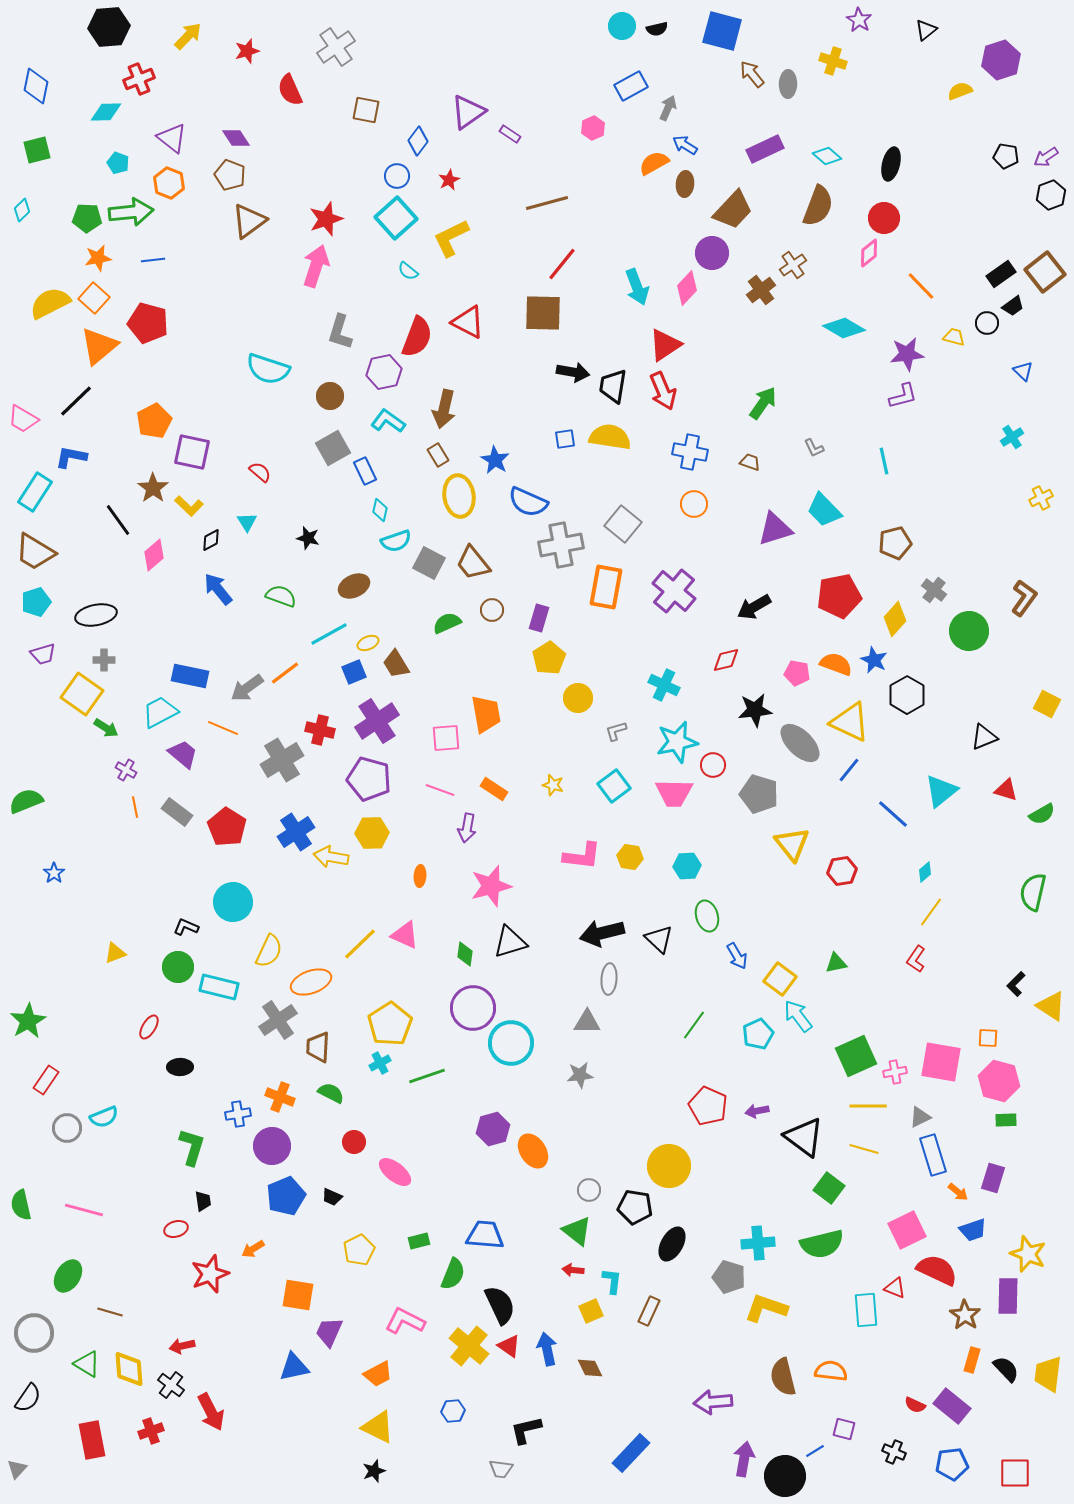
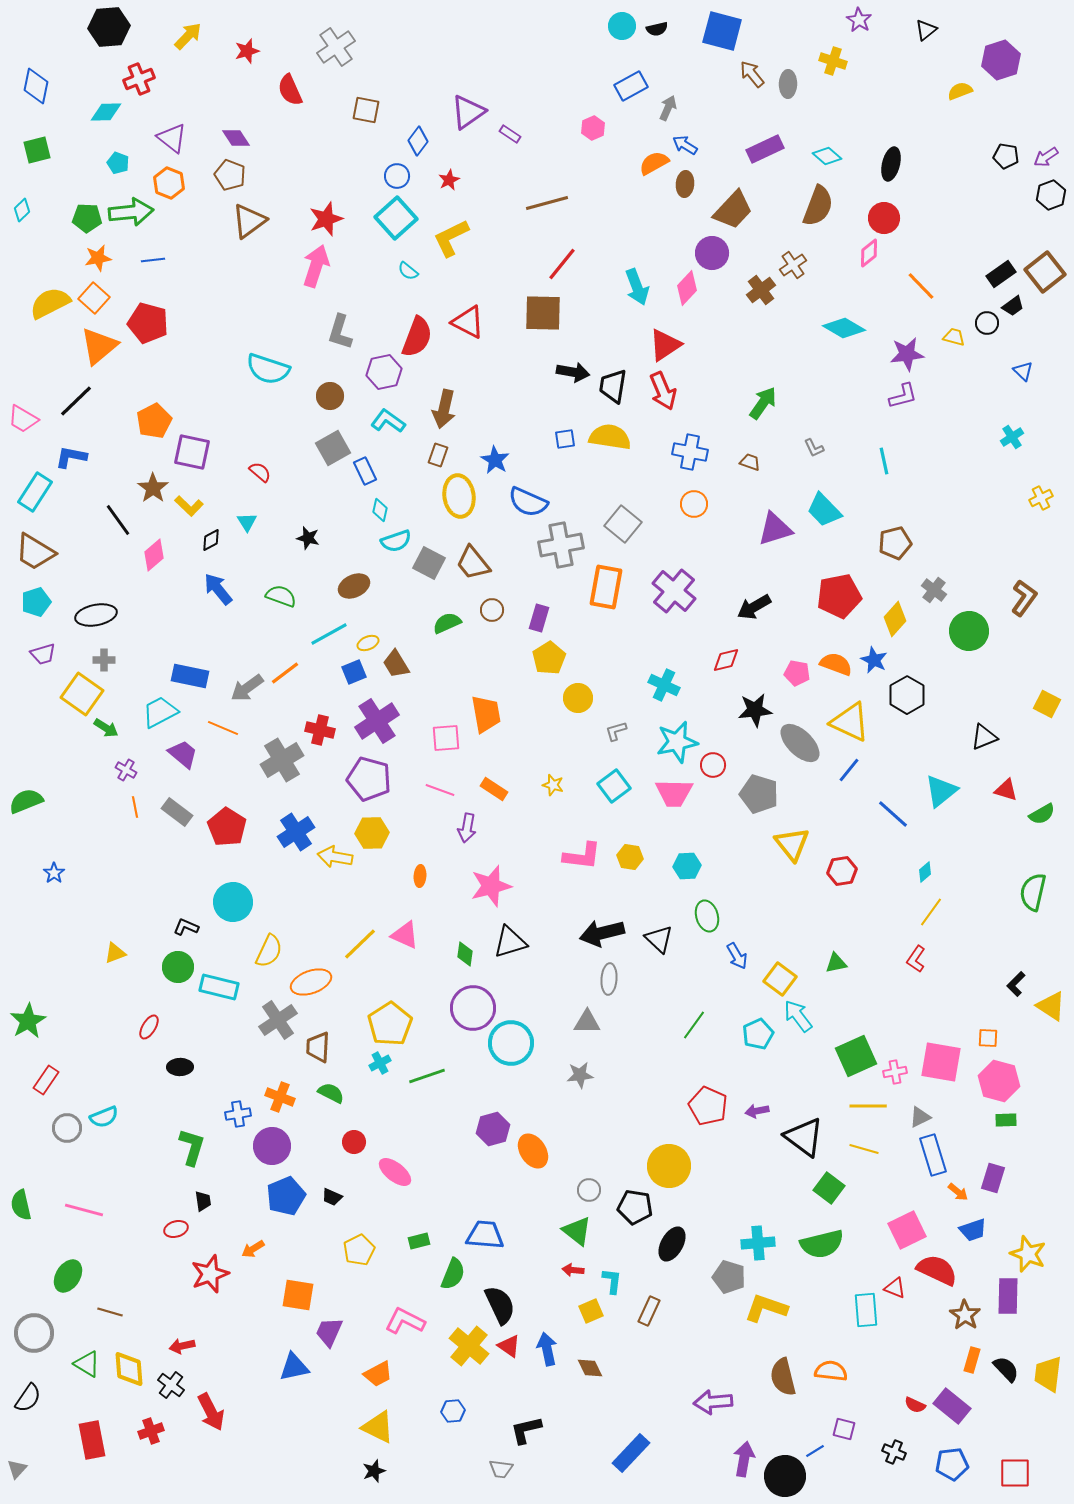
brown rectangle at (438, 455): rotated 50 degrees clockwise
yellow arrow at (331, 857): moved 4 px right
